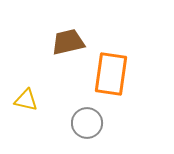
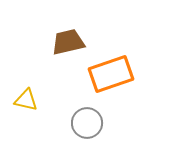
orange rectangle: rotated 63 degrees clockwise
